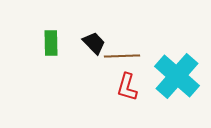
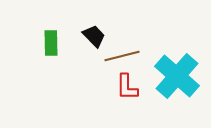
black trapezoid: moved 7 px up
brown line: rotated 12 degrees counterclockwise
red L-shape: rotated 16 degrees counterclockwise
